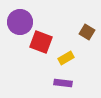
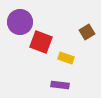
brown square: rotated 28 degrees clockwise
yellow rectangle: rotated 49 degrees clockwise
purple rectangle: moved 3 px left, 2 px down
